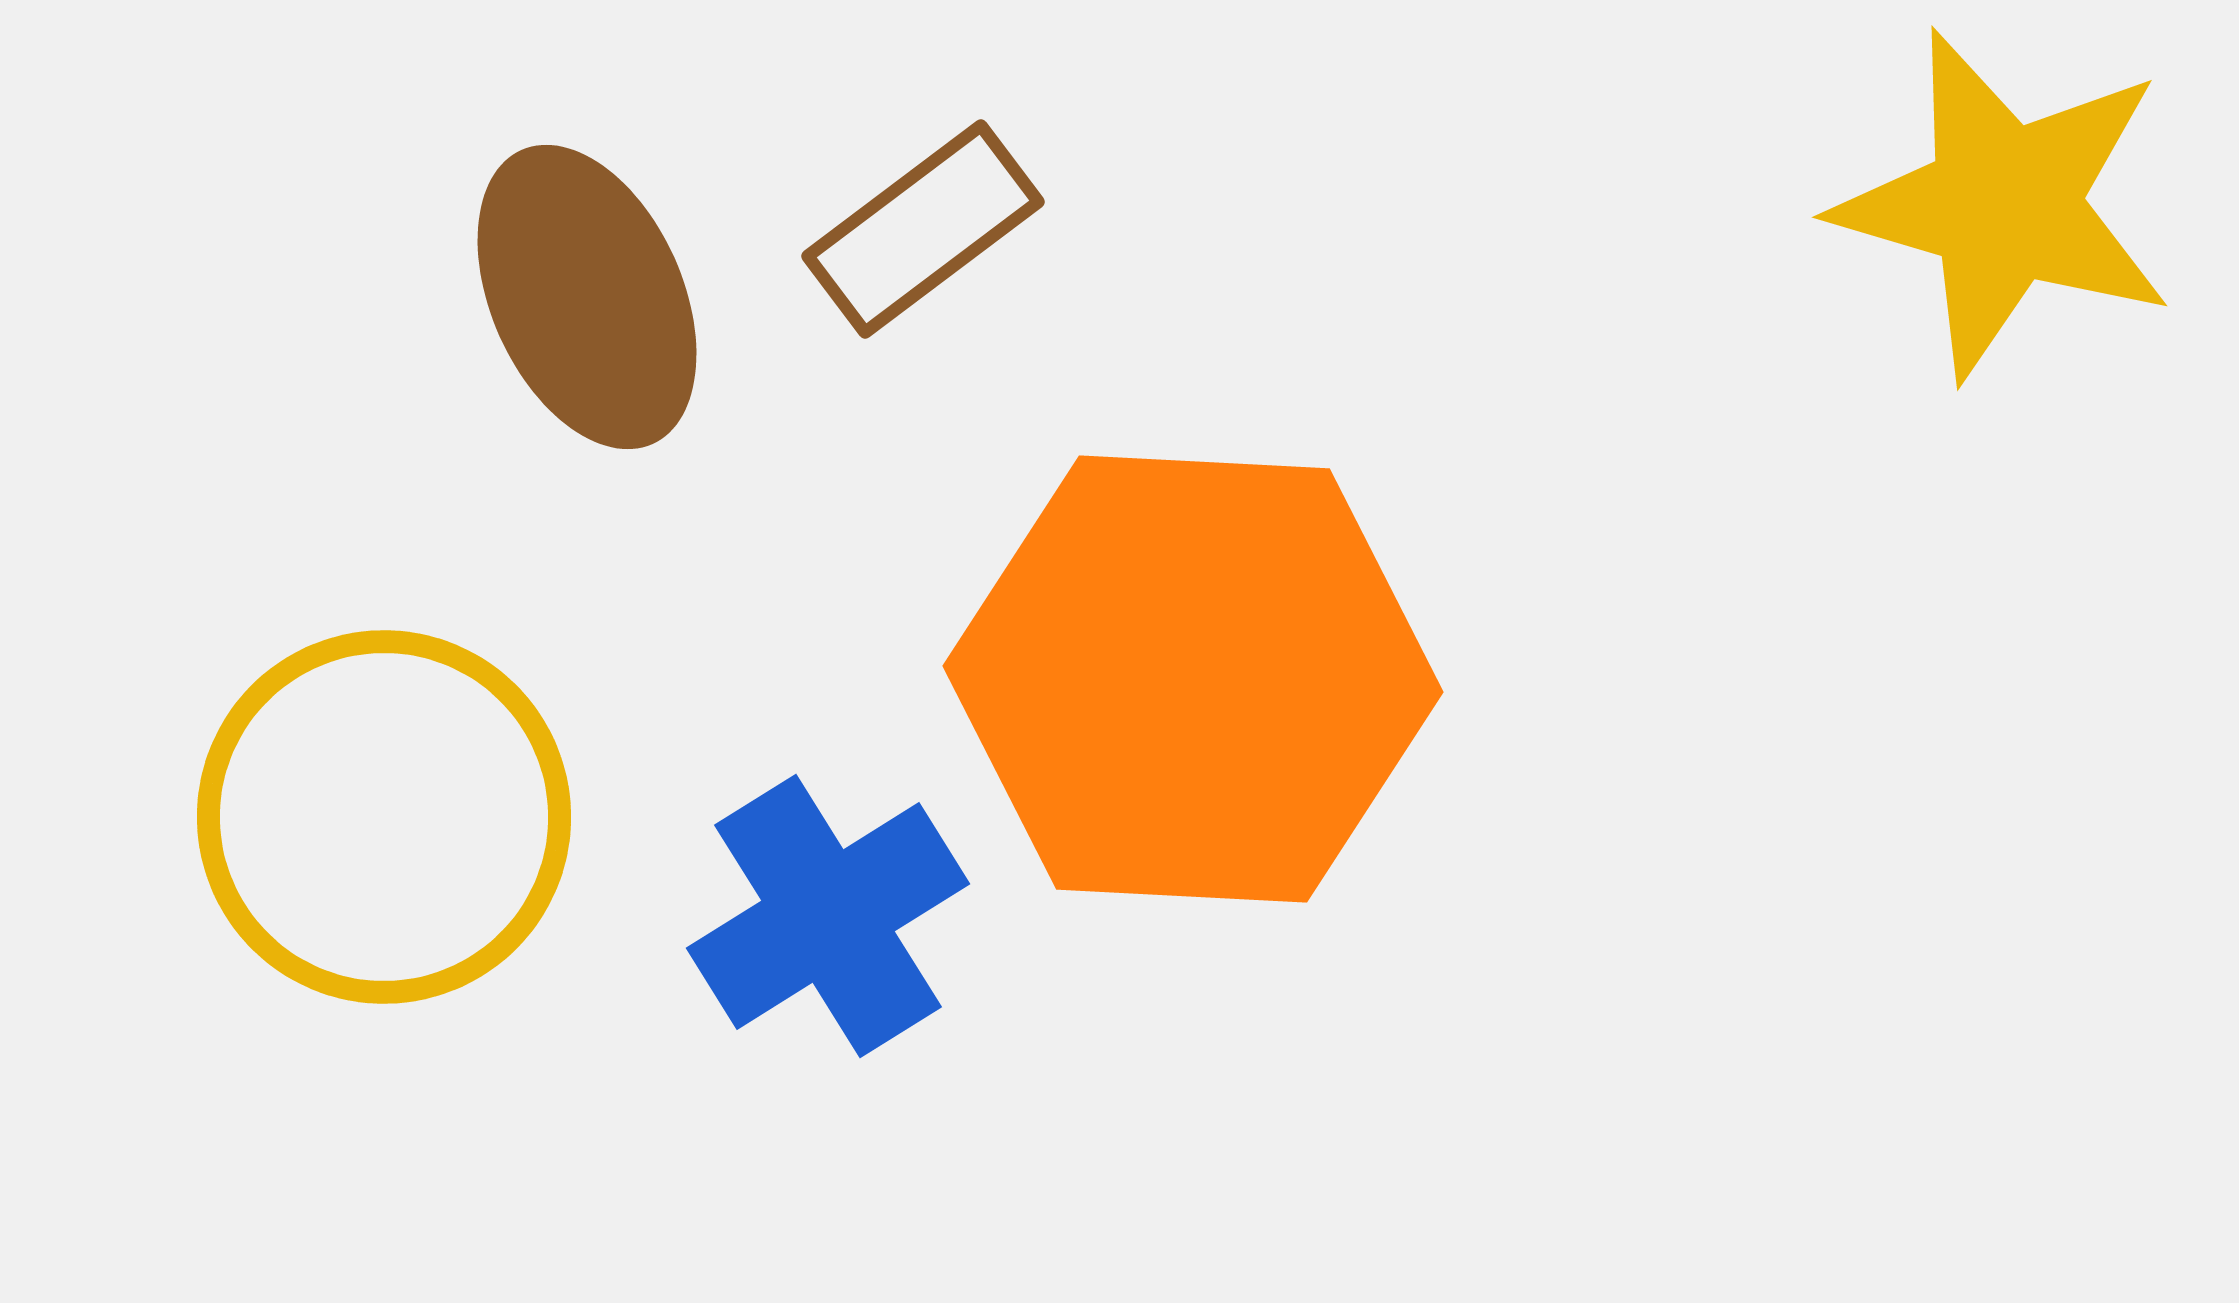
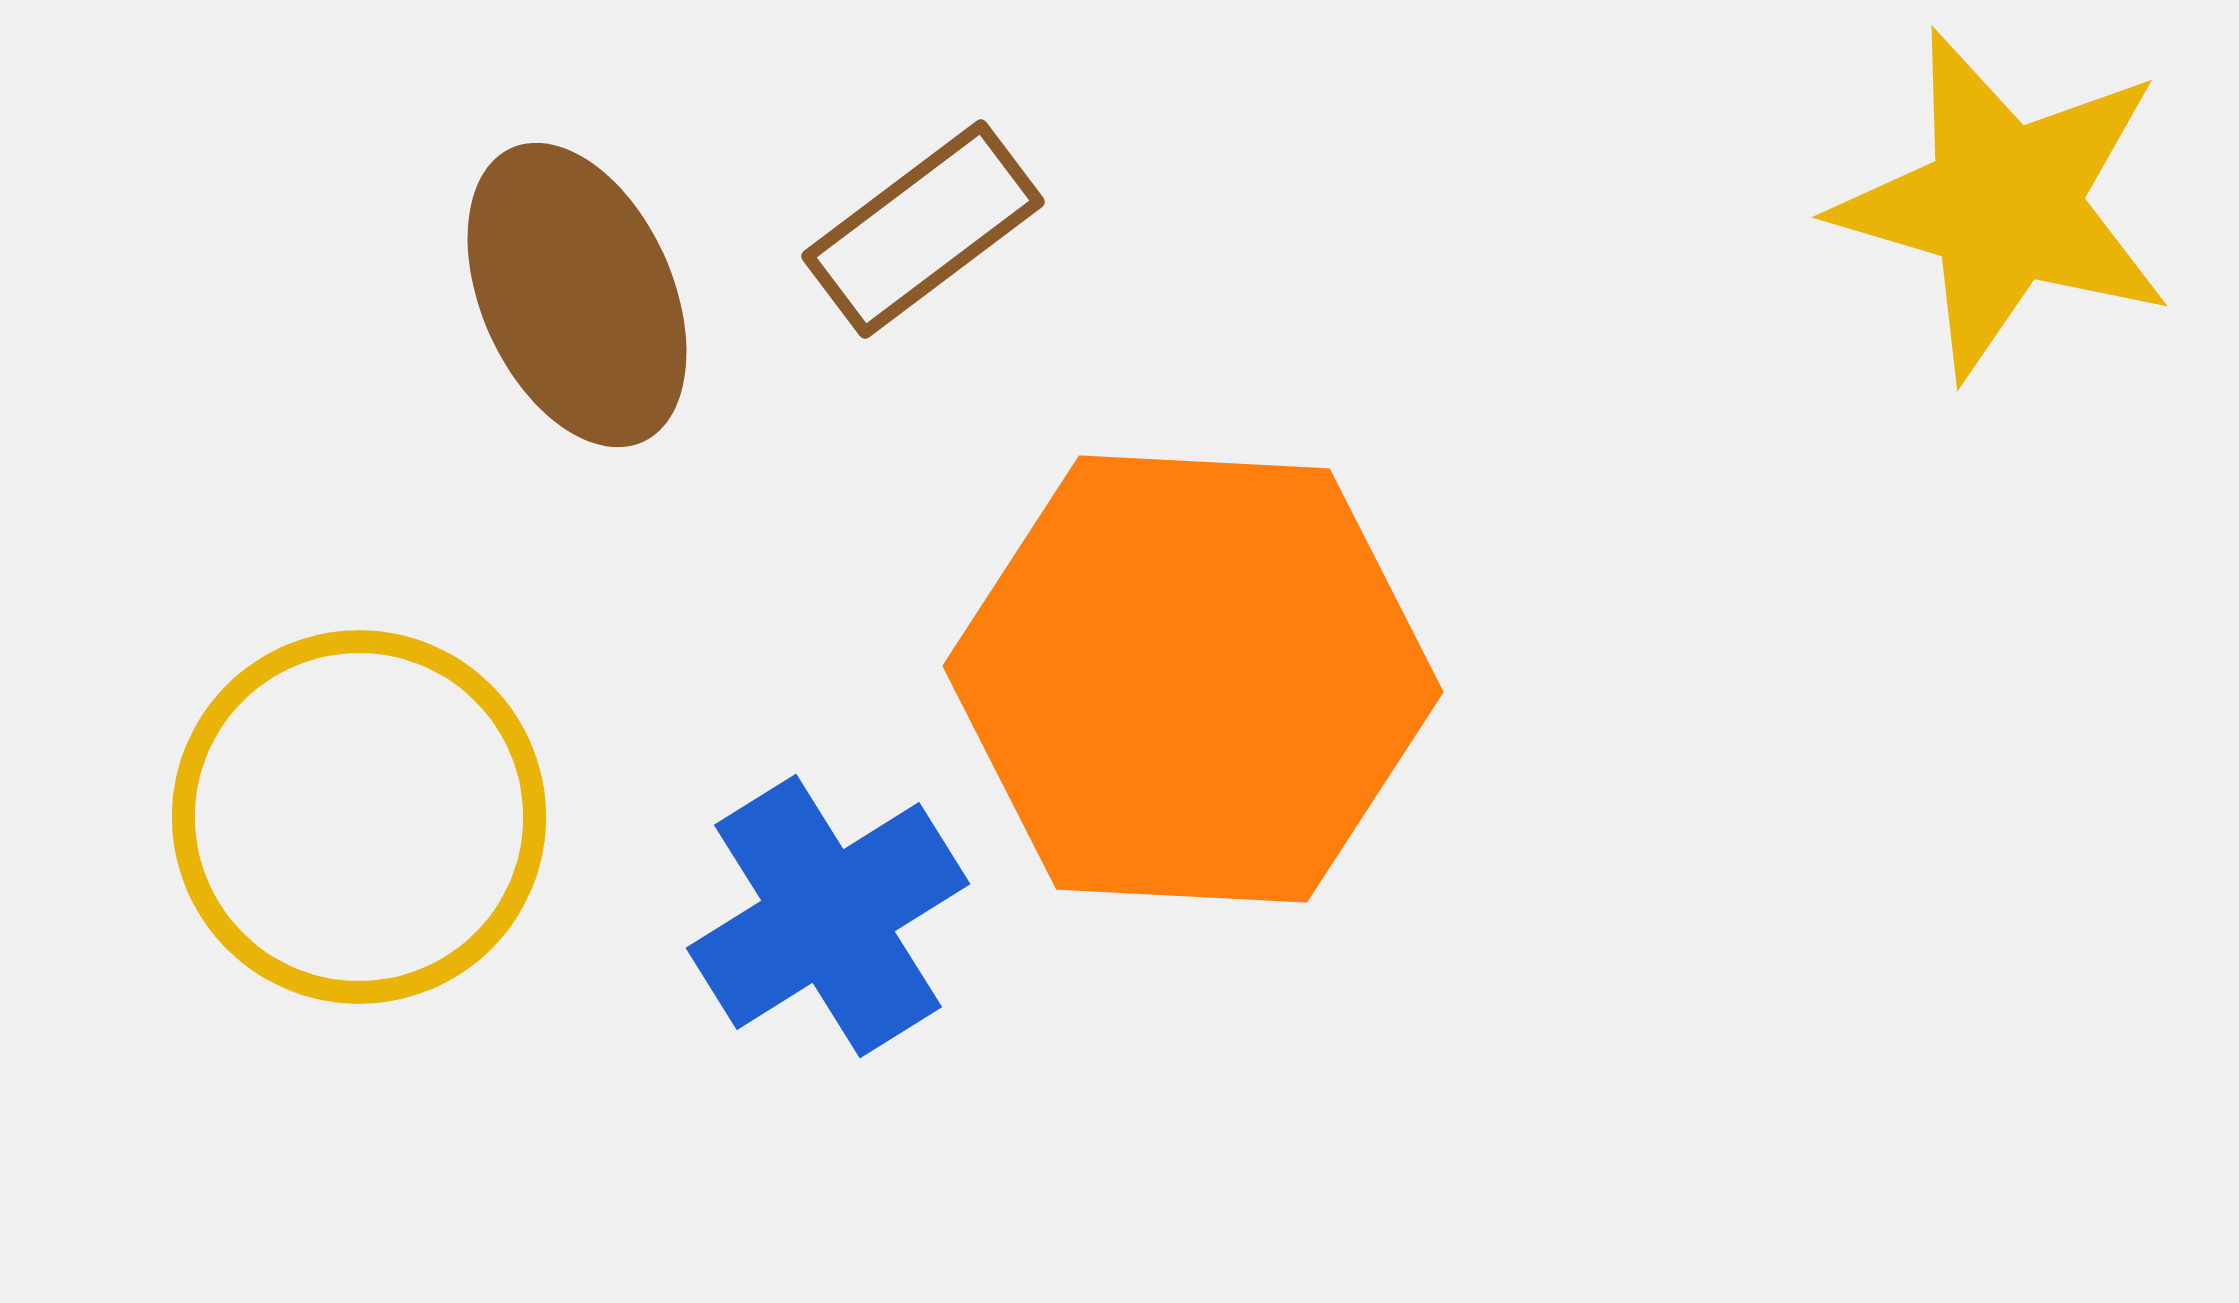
brown ellipse: moved 10 px left, 2 px up
yellow circle: moved 25 px left
